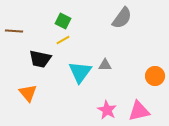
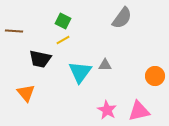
orange triangle: moved 2 px left
